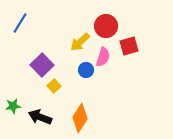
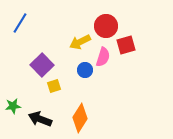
yellow arrow: rotated 15 degrees clockwise
red square: moved 3 px left, 1 px up
blue circle: moved 1 px left
yellow square: rotated 24 degrees clockwise
black arrow: moved 2 px down
